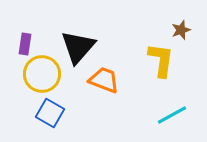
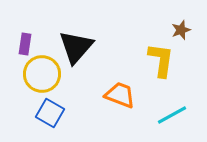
black triangle: moved 2 px left
orange trapezoid: moved 16 px right, 15 px down
